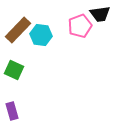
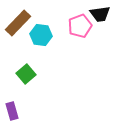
brown rectangle: moved 7 px up
green square: moved 12 px right, 4 px down; rotated 24 degrees clockwise
